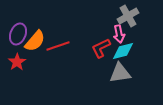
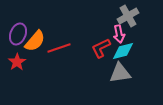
red line: moved 1 px right, 2 px down
